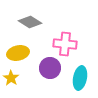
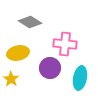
yellow star: moved 1 px down
